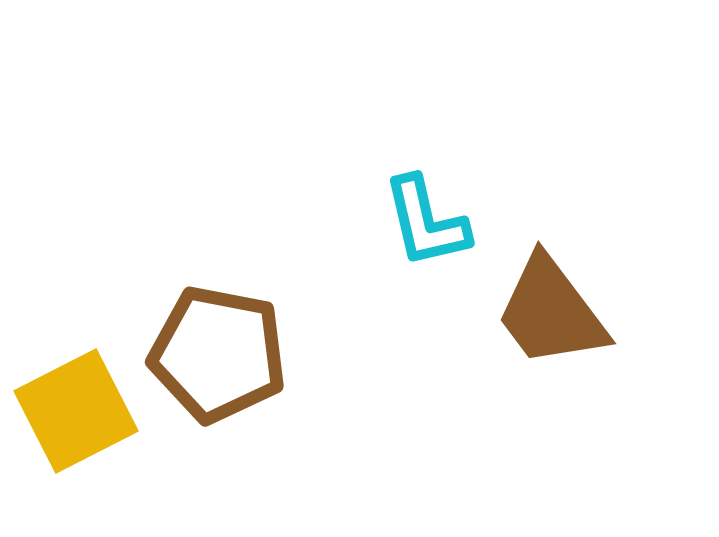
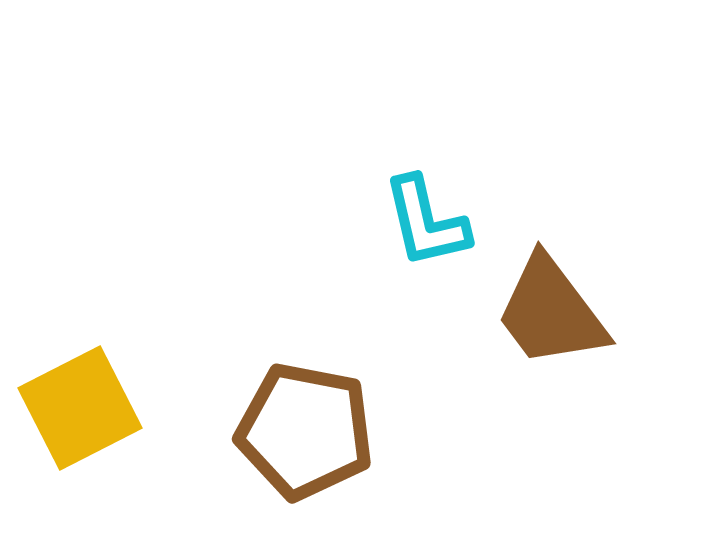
brown pentagon: moved 87 px right, 77 px down
yellow square: moved 4 px right, 3 px up
